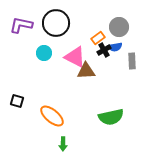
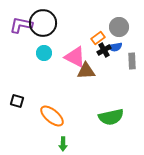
black circle: moved 13 px left
